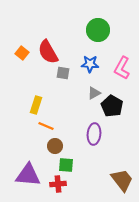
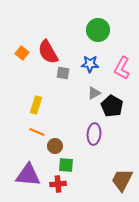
orange line: moved 9 px left, 6 px down
brown trapezoid: rotated 115 degrees counterclockwise
